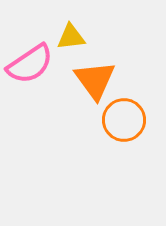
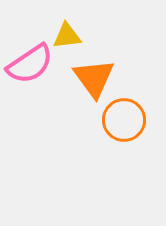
yellow triangle: moved 4 px left, 1 px up
orange triangle: moved 1 px left, 2 px up
